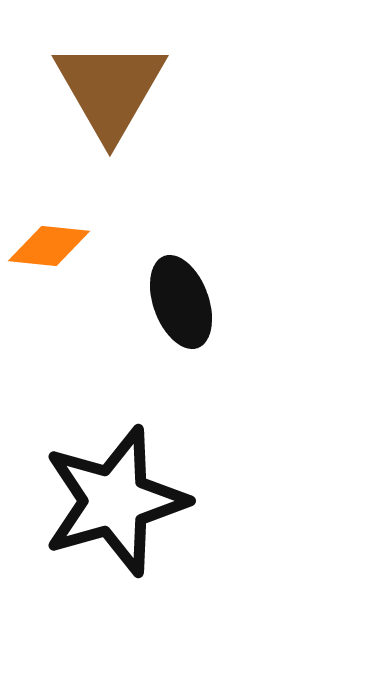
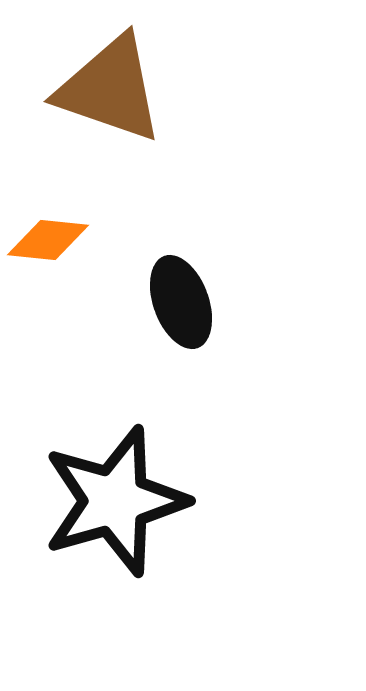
brown triangle: rotated 41 degrees counterclockwise
orange diamond: moved 1 px left, 6 px up
